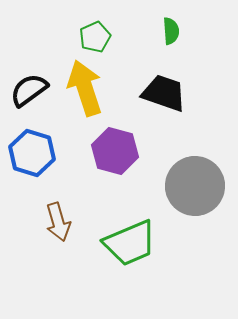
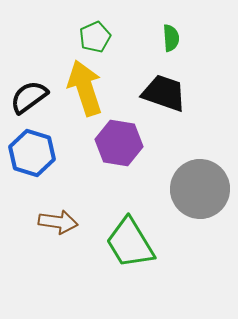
green semicircle: moved 7 px down
black semicircle: moved 7 px down
purple hexagon: moved 4 px right, 8 px up; rotated 6 degrees counterclockwise
gray circle: moved 5 px right, 3 px down
brown arrow: rotated 66 degrees counterclockwise
green trapezoid: rotated 82 degrees clockwise
